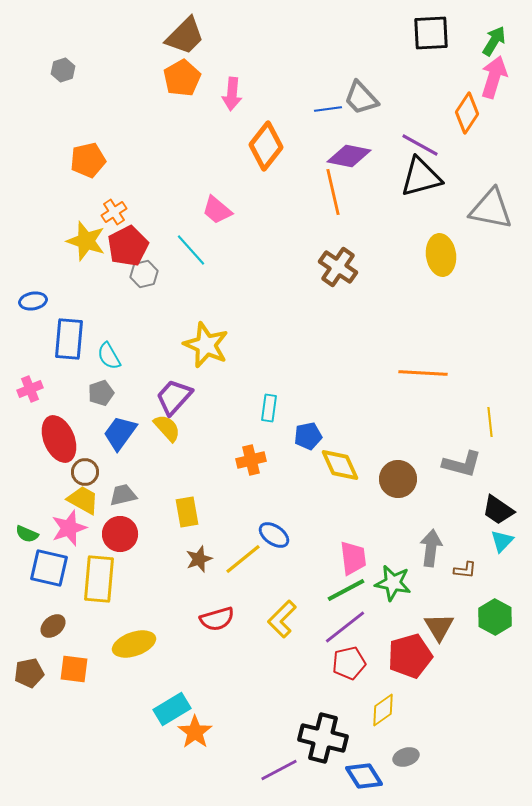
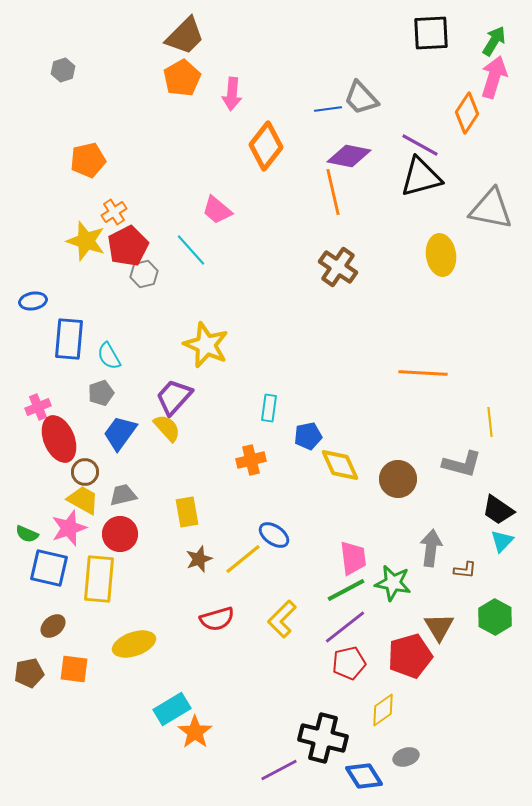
pink cross at (30, 389): moved 8 px right, 18 px down
